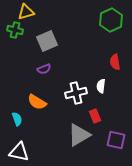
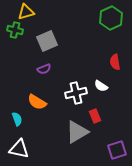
green hexagon: moved 2 px up
white semicircle: rotated 64 degrees counterclockwise
gray triangle: moved 2 px left, 3 px up
purple square: moved 1 px right, 10 px down; rotated 30 degrees counterclockwise
white triangle: moved 3 px up
